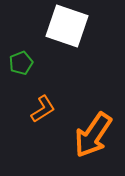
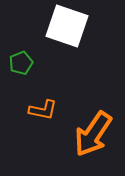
orange L-shape: moved 1 px down; rotated 44 degrees clockwise
orange arrow: moved 1 px up
